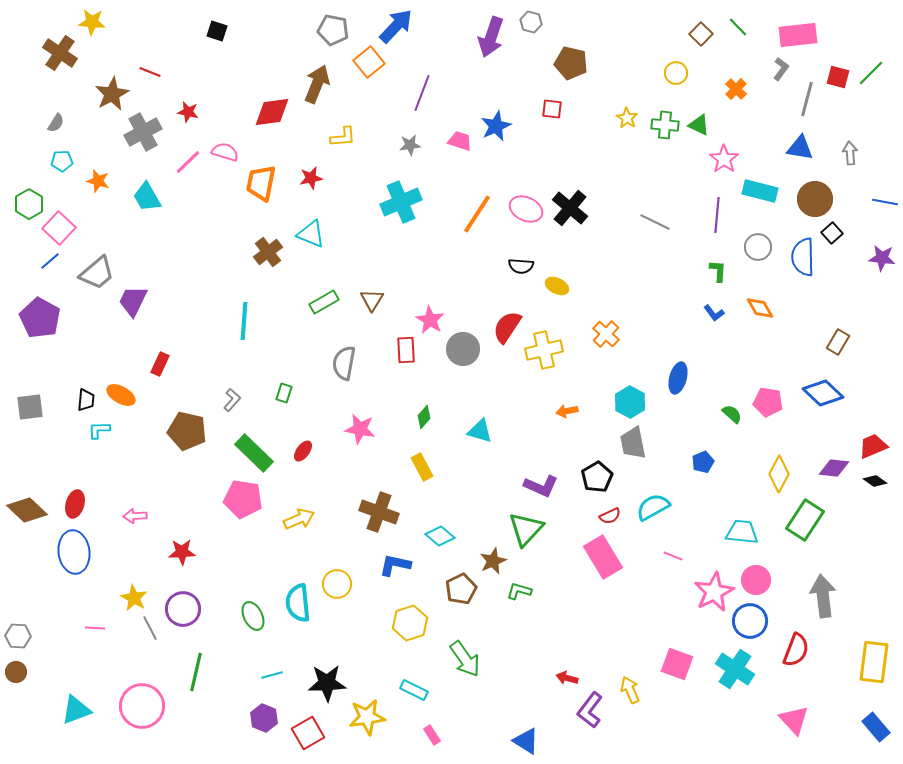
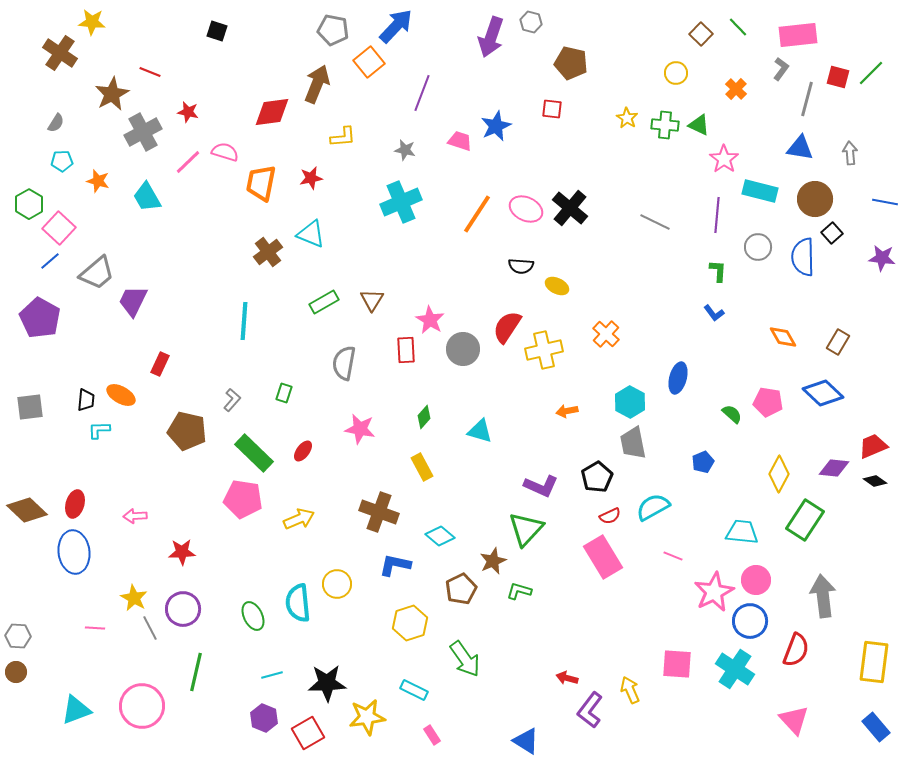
gray star at (410, 145): moved 5 px left, 5 px down; rotated 20 degrees clockwise
orange diamond at (760, 308): moved 23 px right, 29 px down
pink square at (677, 664): rotated 16 degrees counterclockwise
